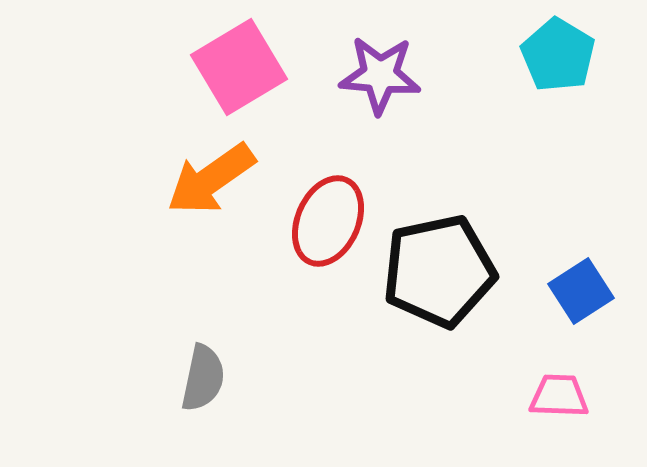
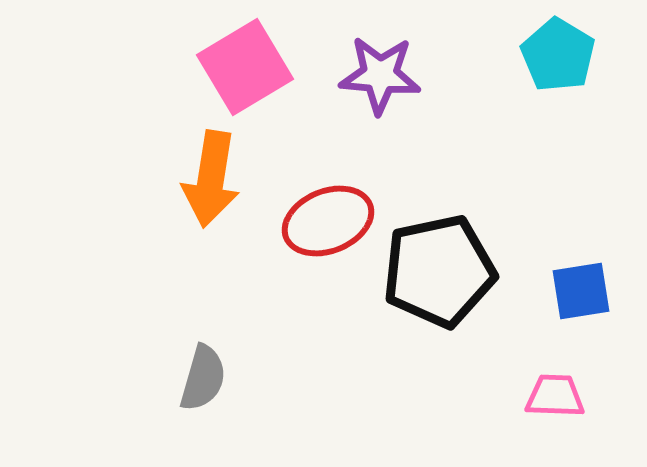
pink square: moved 6 px right
orange arrow: rotated 46 degrees counterclockwise
red ellipse: rotated 44 degrees clockwise
blue square: rotated 24 degrees clockwise
gray semicircle: rotated 4 degrees clockwise
pink trapezoid: moved 4 px left
